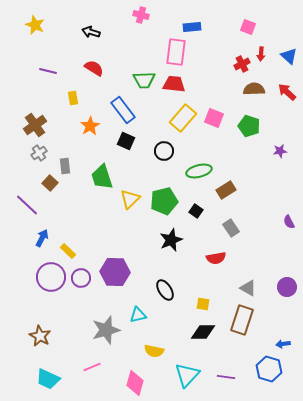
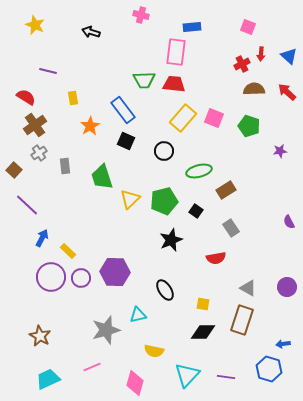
red semicircle at (94, 68): moved 68 px left, 29 px down
brown square at (50, 183): moved 36 px left, 13 px up
cyan trapezoid at (48, 379): rotated 130 degrees clockwise
